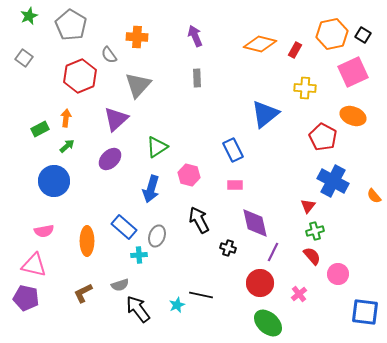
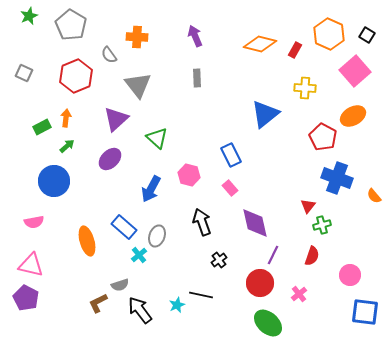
orange hexagon at (332, 34): moved 3 px left; rotated 24 degrees counterclockwise
black square at (363, 35): moved 4 px right
gray square at (24, 58): moved 15 px down; rotated 12 degrees counterclockwise
pink square at (353, 72): moved 2 px right, 1 px up; rotated 16 degrees counterclockwise
red hexagon at (80, 76): moved 4 px left
gray triangle at (138, 85): rotated 20 degrees counterclockwise
orange ellipse at (353, 116): rotated 50 degrees counterclockwise
green rectangle at (40, 129): moved 2 px right, 2 px up
green triangle at (157, 147): moved 9 px up; rotated 45 degrees counterclockwise
blue rectangle at (233, 150): moved 2 px left, 5 px down
blue cross at (333, 181): moved 4 px right, 3 px up; rotated 8 degrees counterclockwise
pink rectangle at (235, 185): moved 5 px left, 3 px down; rotated 49 degrees clockwise
blue arrow at (151, 189): rotated 12 degrees clockwise
black arrow at (199, 220): moved 3 px right, 2 px down; rotated 8 degrees clockwise
pink semicircle at (44, 231): moved 10 px left, 9 px up
green cross at (315, 231): moved 7 px right, 6 px up
orange ellipse at (87, 241): rotated 16 degrees counterclockwise
black cross at (228, 248): moved 9 px left, 12 px down; rotated 35 degrees clockwise
purple line at (273, 252): moved 3 px down
cyan cross at (139, 255): rotated 35 degrees counterclockwise
red semicircle at (312, 256): rotated 60 degrees clockwise
pink triangle at (34, 265): moved 3 px left
pink circle at (338, 274): moved 12 px right, 1 px down
brown L-shape at (83, 293): moved 15 px right, 10 px down
purple pentagon at (26, 298): rotated 15 degrees clockwise
black arrow at (138, 309): moved 2 px right, 1 px down
